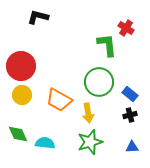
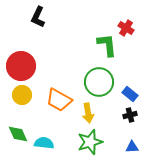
black L-shape: rotated 80 degrees counterclockwise
cyan semicircle: moved 1 px left
